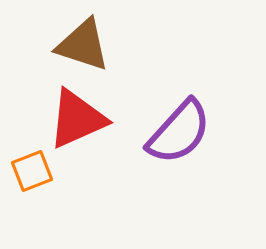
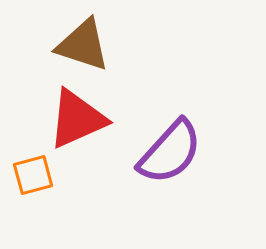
purple semicircle: moved 9 px left, 20 px down
orange square: moved 1 px right, 4 px down; rotated 6 degrees clockwise
